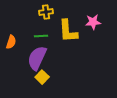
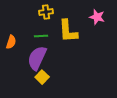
pink star: moved 4 px right, 5 px up; rotated 21 degrees clockwise
